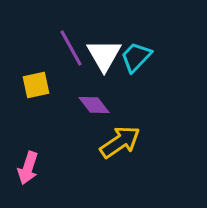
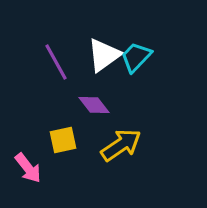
purple line: moved 15 px left, 14 px down
white triangle: rotated 24 degrees clockwise
yellow square: moved 27 px right, 55 px down
yellow arrow: moved 1 px right, 3 px down
pink arrow: rotated 56 degrees counterclockwise
